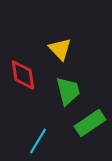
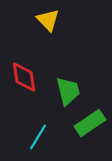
yellow triangle: moved 12 px left, 29 px up
red diamond: moved 1 px right, 2 px down
cyan line: moved 4 px up
